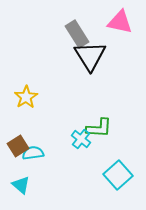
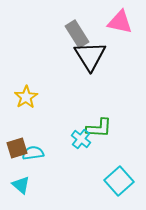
brown square: moved 1 px left, 2 px down; rotated 15 degrees clockwise
cyan square: moved 1 px right, 6 px down
